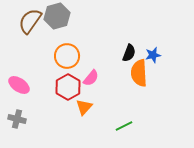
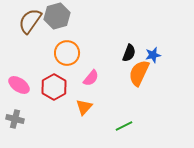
orange circle: moved 3 px up
orange semicircle: rotated 28 degrees clockwise
red hexagon: moved 14 px left
gray cross: moved 2 px left
